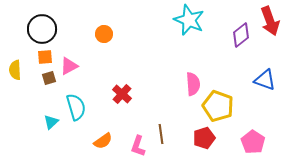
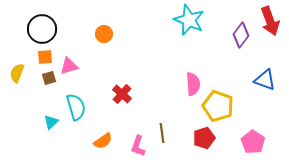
purple diamond: rotated 15 degrees counterclockwise
pink triangle: rotated 12 degrees clockwise
yellow semicircle: moved 2 px right, 3 px down; rotated 24 degrees clockwise
brown line: moved 1 px right, 1 px up
